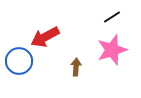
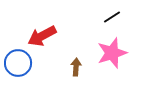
red arrow: moved 3 px left, 1 px up
pink star: moved 3 px down
blue circle: moved 1 px left, 2 px down
